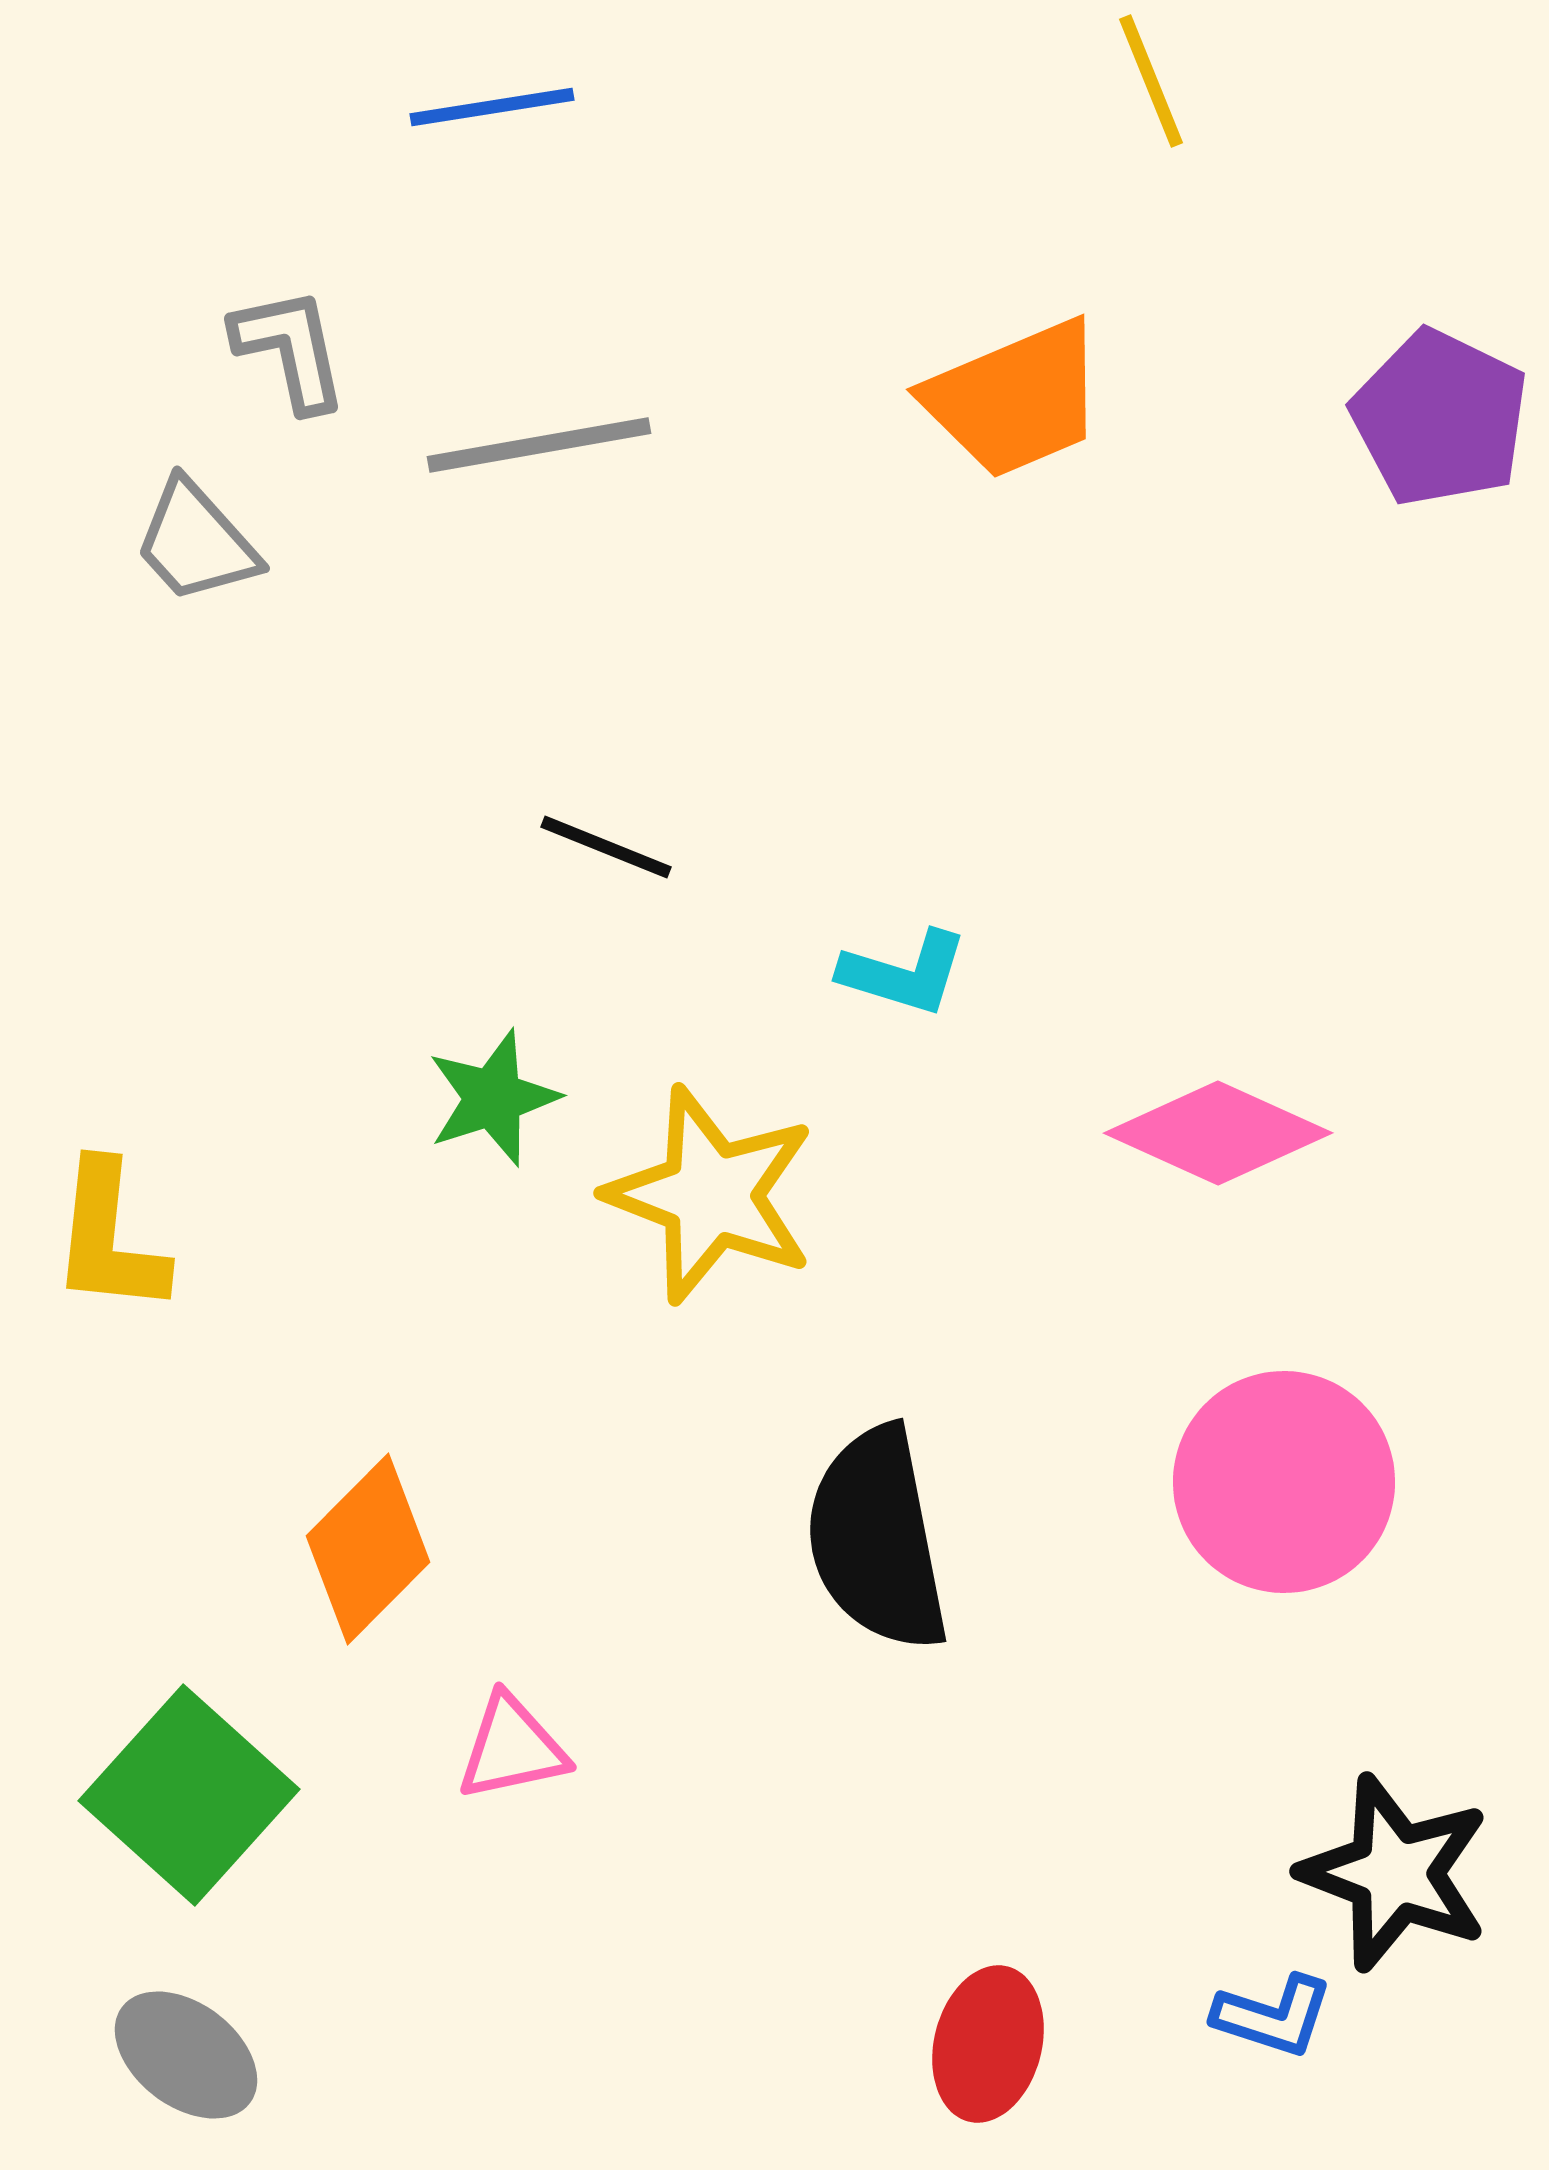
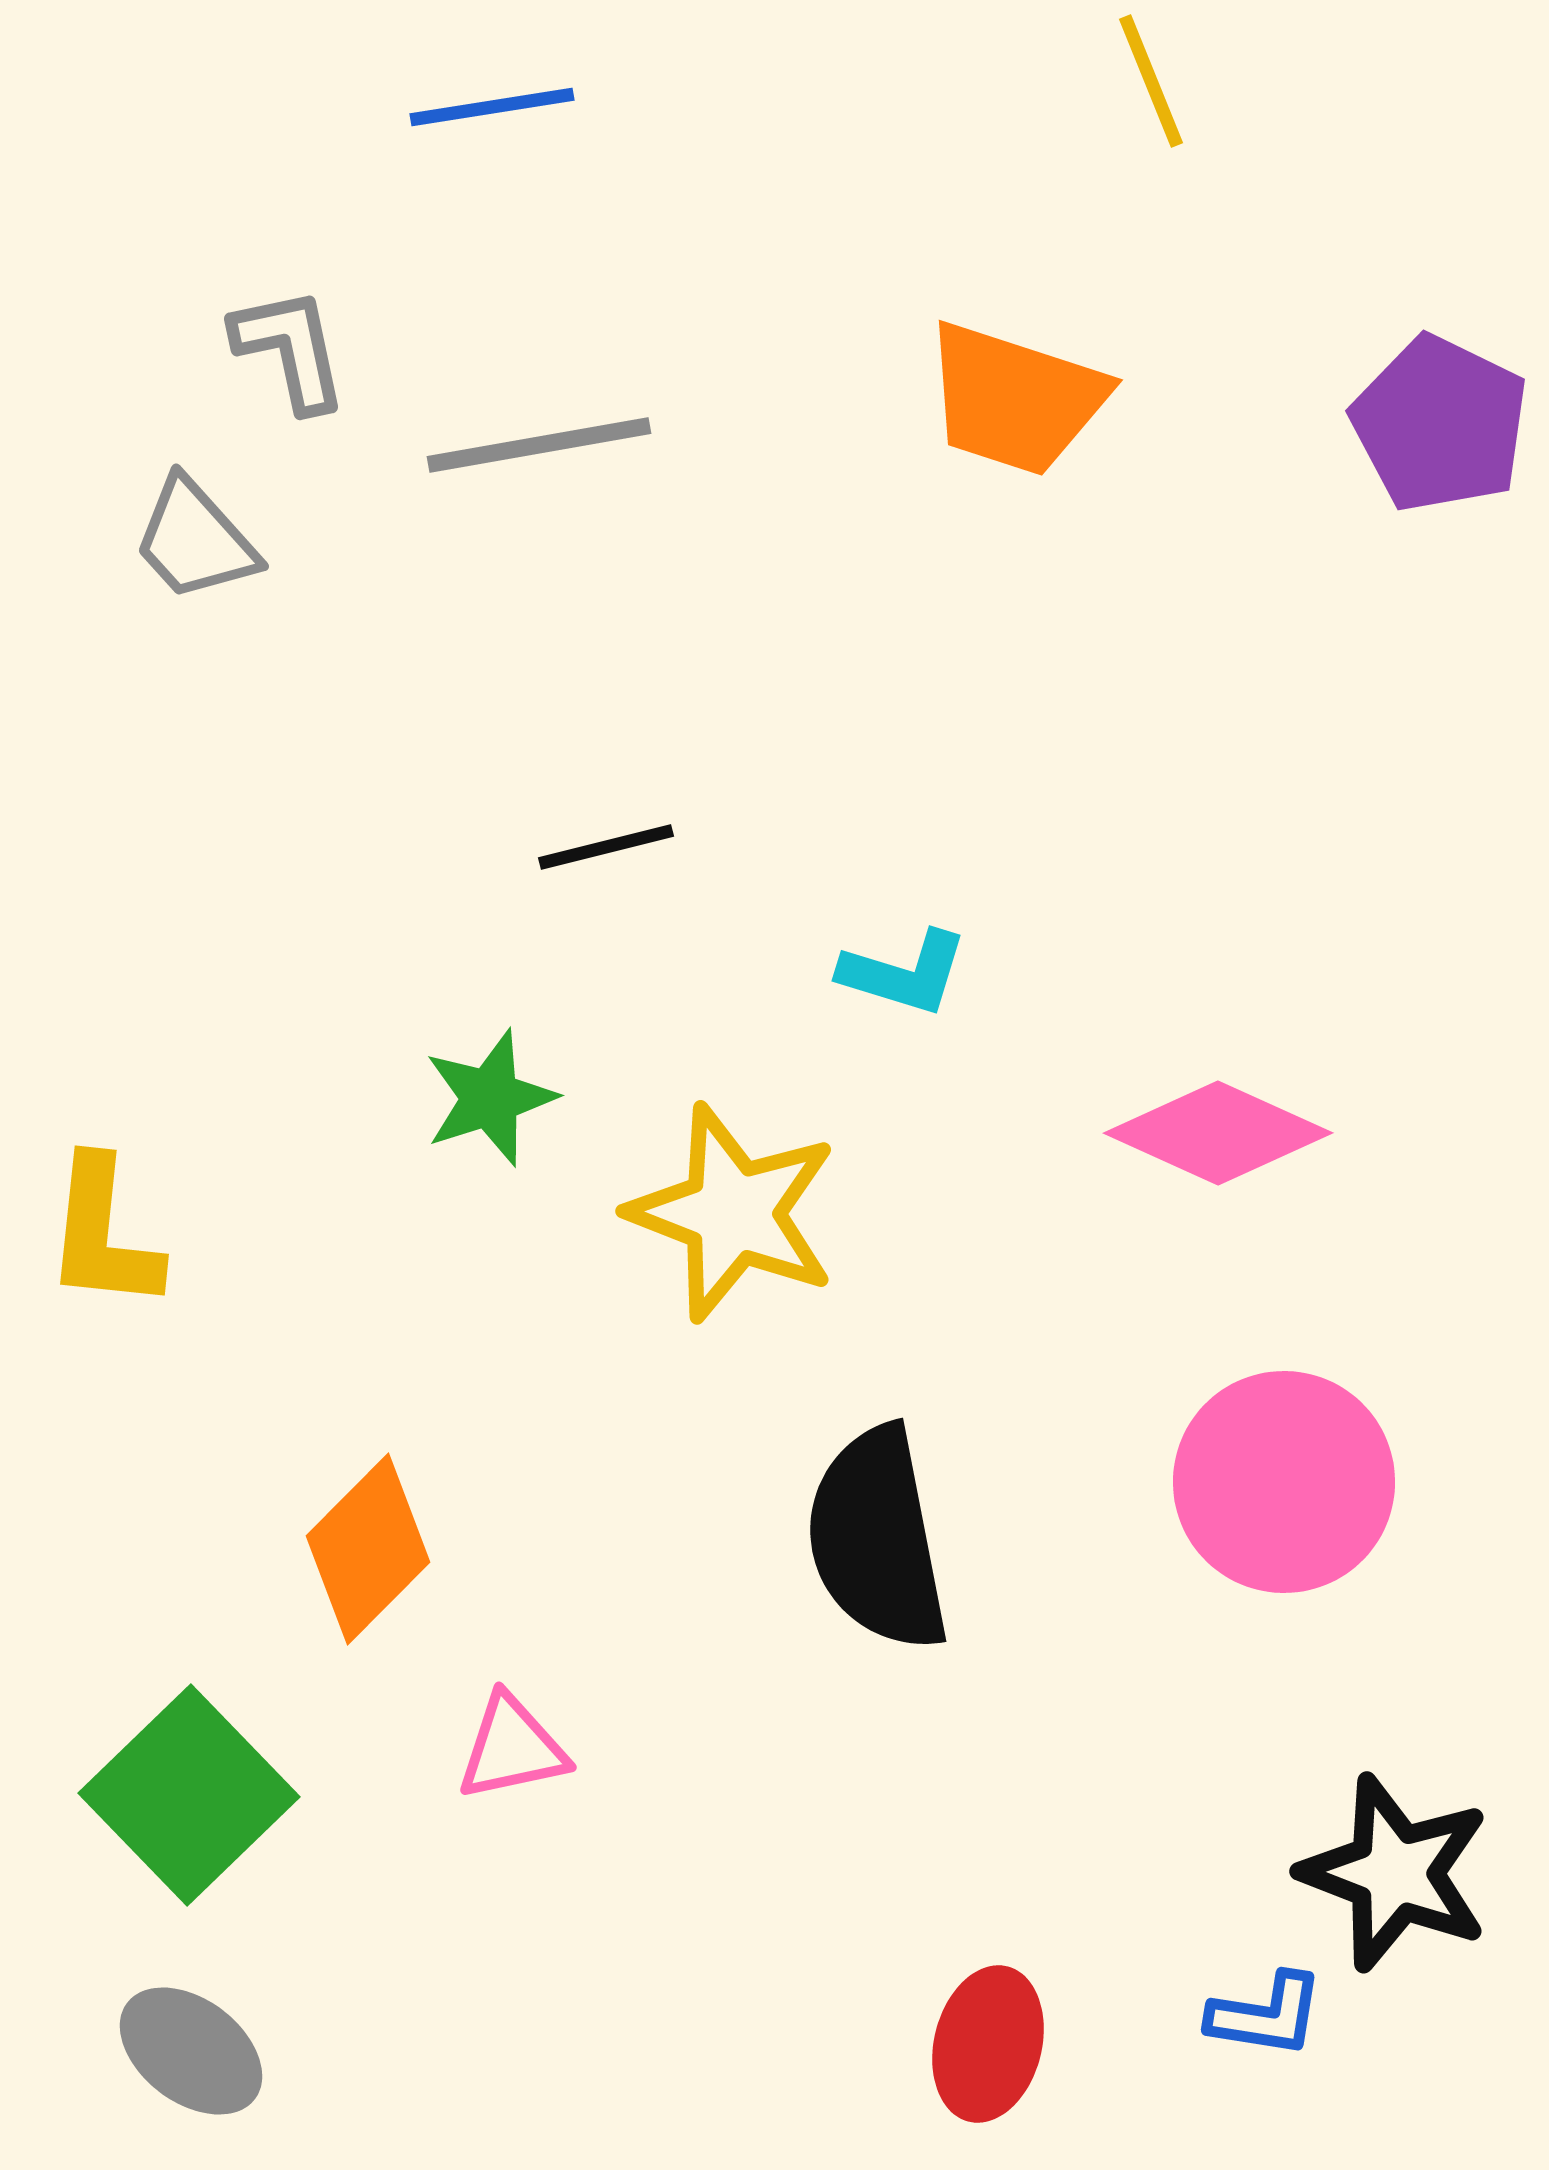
orange trapezoid: rotated 41 degrees clockwise
purple pentagon: moved 6 px down
gray trapezoid: moved 1 px left, 2 px up
black line: rotated 36 degrees counterclockwise
green star: moved 3 px left
yellow star: moved 22 px right, 18 px down
yellow L-shape: moved 6 px left, 4 px up
green square: rotated 4 degrees clockwise
blue L-shape: moved 7 px left, 1 px up; rotated 9 degrees counterclockwise
gray ellipse: moved 5 px right, 4 px up
